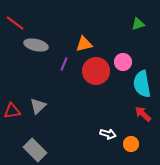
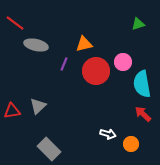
gray rectangle: moved 14 px right, 1 px up
